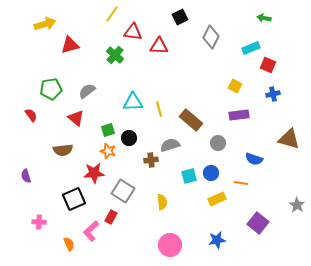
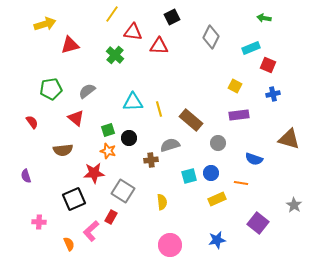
black square at (180, 17): moved 8 px left
red semicircle at (31, 115): moved 1 px right, 7 px down
gray star at (297, 205): moved 3 px left
